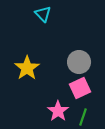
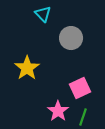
gray circle: moved 8 px left, 24 px up
